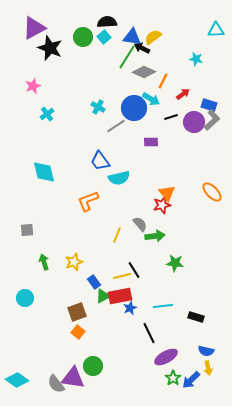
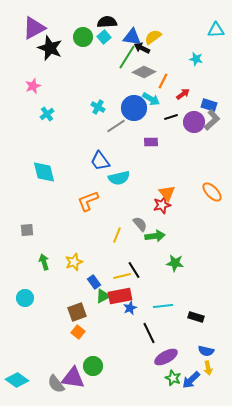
green star at (173, 378): rotated 14 degrees counterclockwise
